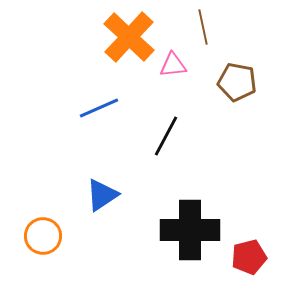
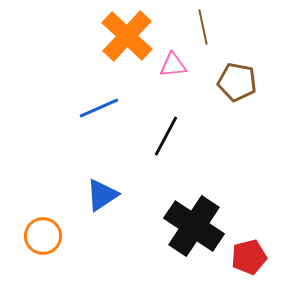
orange cross: moved 2 px left, 1 px up
black cross: moved 4 px right, 4 px up; rotated 34 degrees clockwise
